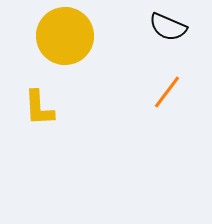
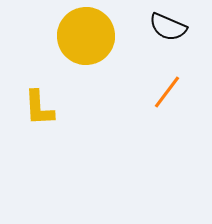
yellow circle: moved 21 px right
